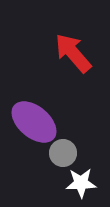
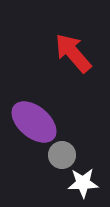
gray circle: moved 1 px left, 2 px down
white star: moved 2 px right
